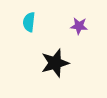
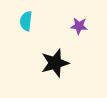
cyan semicircle: moved 3 px left, 1 px up
